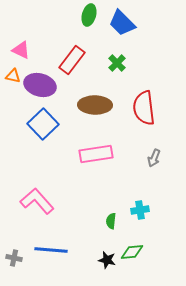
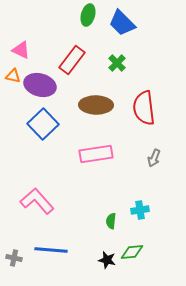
green ellipse: moved 1 px left
brown ellipse: moved 1 px right
